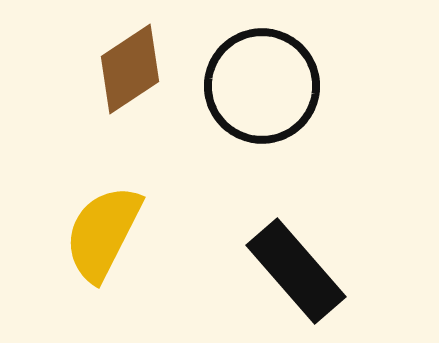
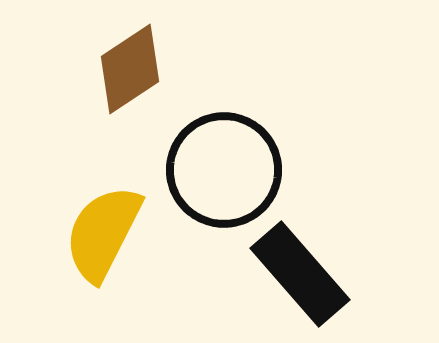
black circle: moved 38 px left, 84 px down
black rectangle: moved 4 px right, 3 px down
